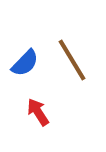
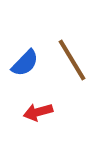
red arrow: rotated 72 degrees counterclockwise
